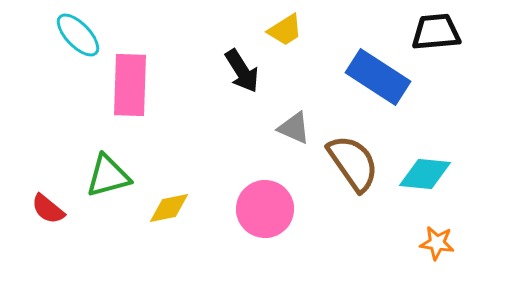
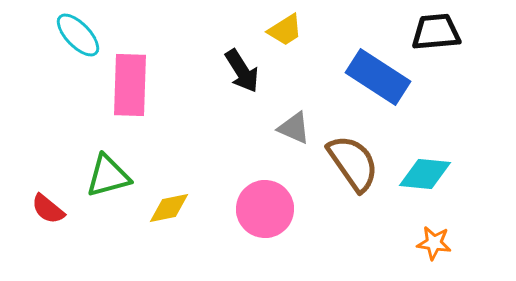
orange star: moved 3 px left
